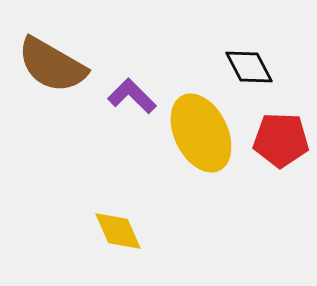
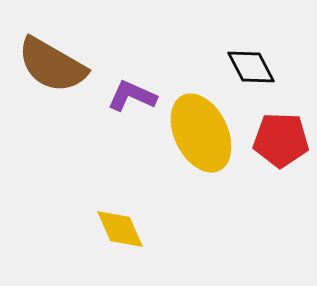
black diamond: moved 2 px right
purple L-shape: rotated 21 degrees counterclockwise
yellow diamond: moved 2 px right, 2 px up
